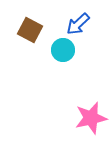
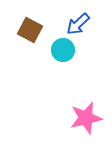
pink star: moved 5 px left
